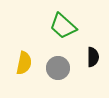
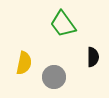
green trapezoid: moved 2 px up; rotated 12 degrees clockwise
gray circle: moved 4 px left, 9 px down
